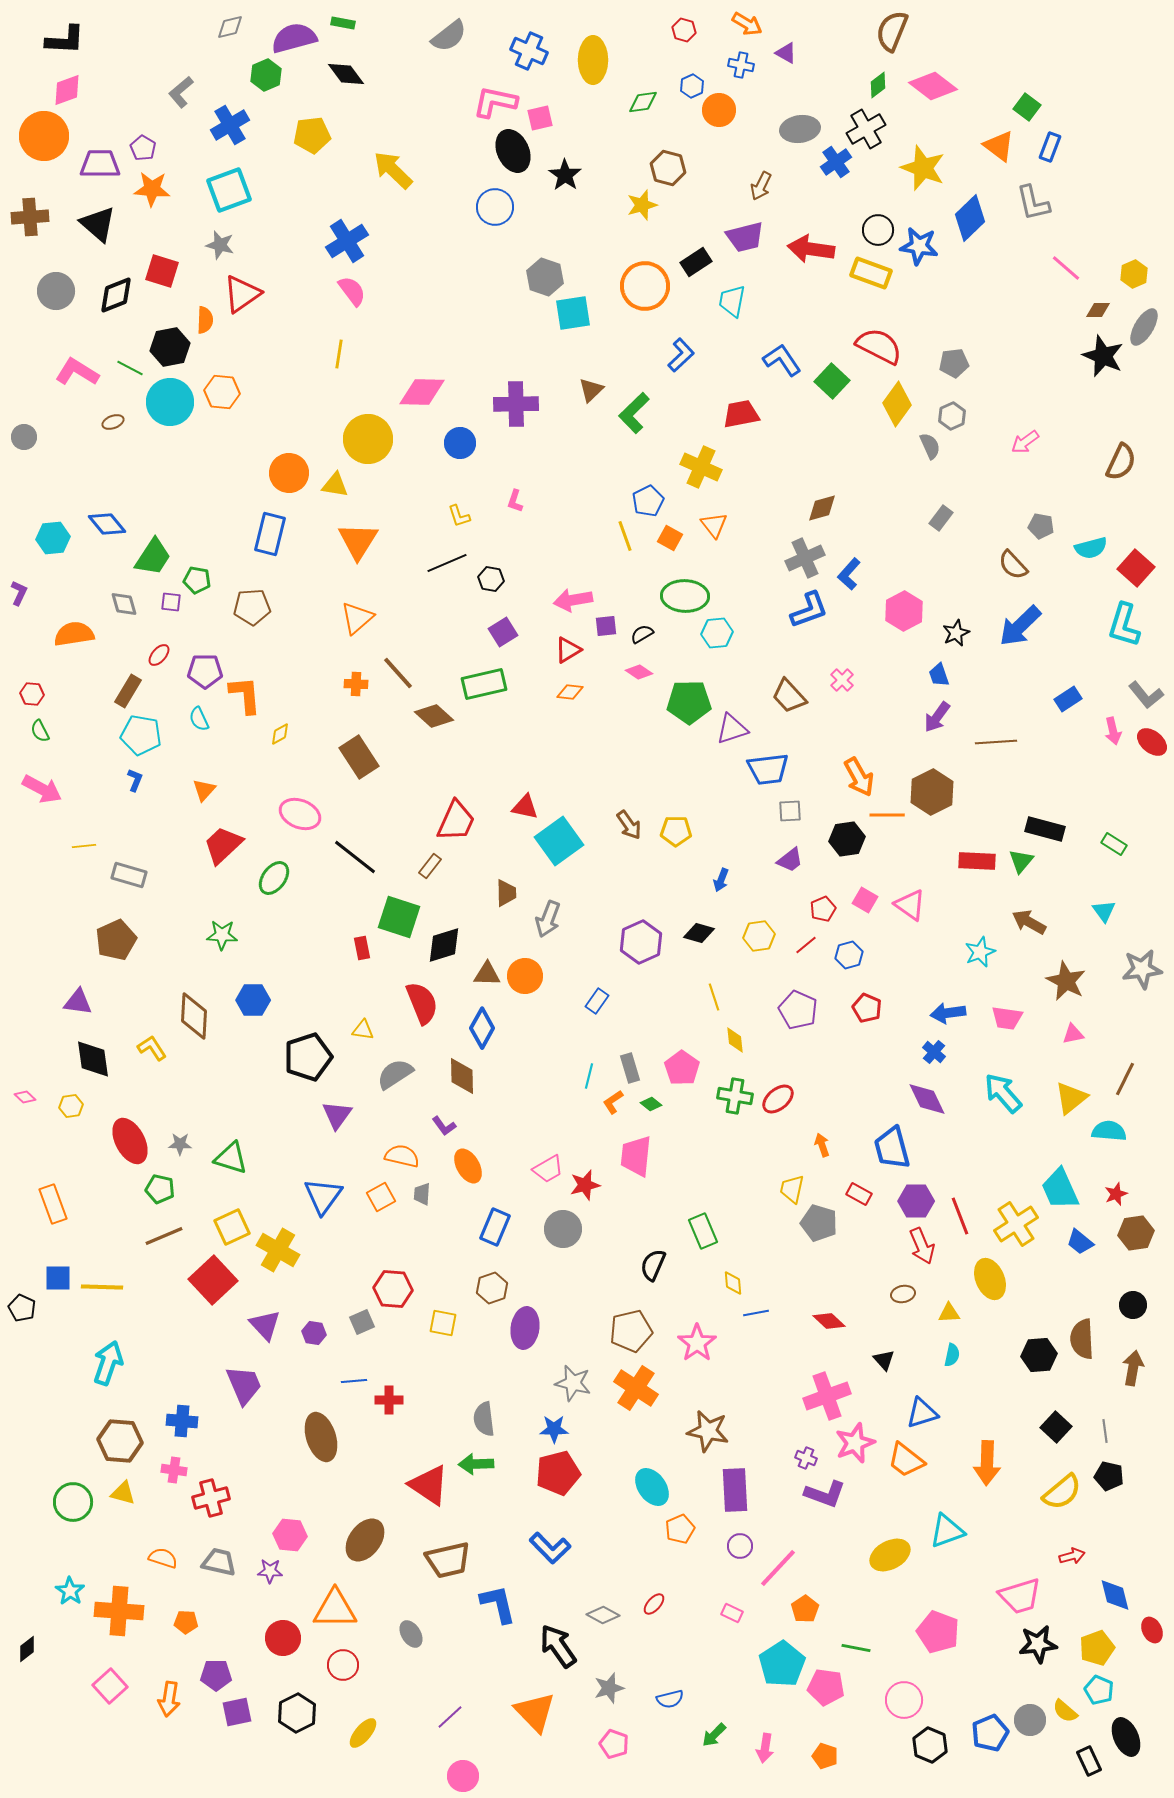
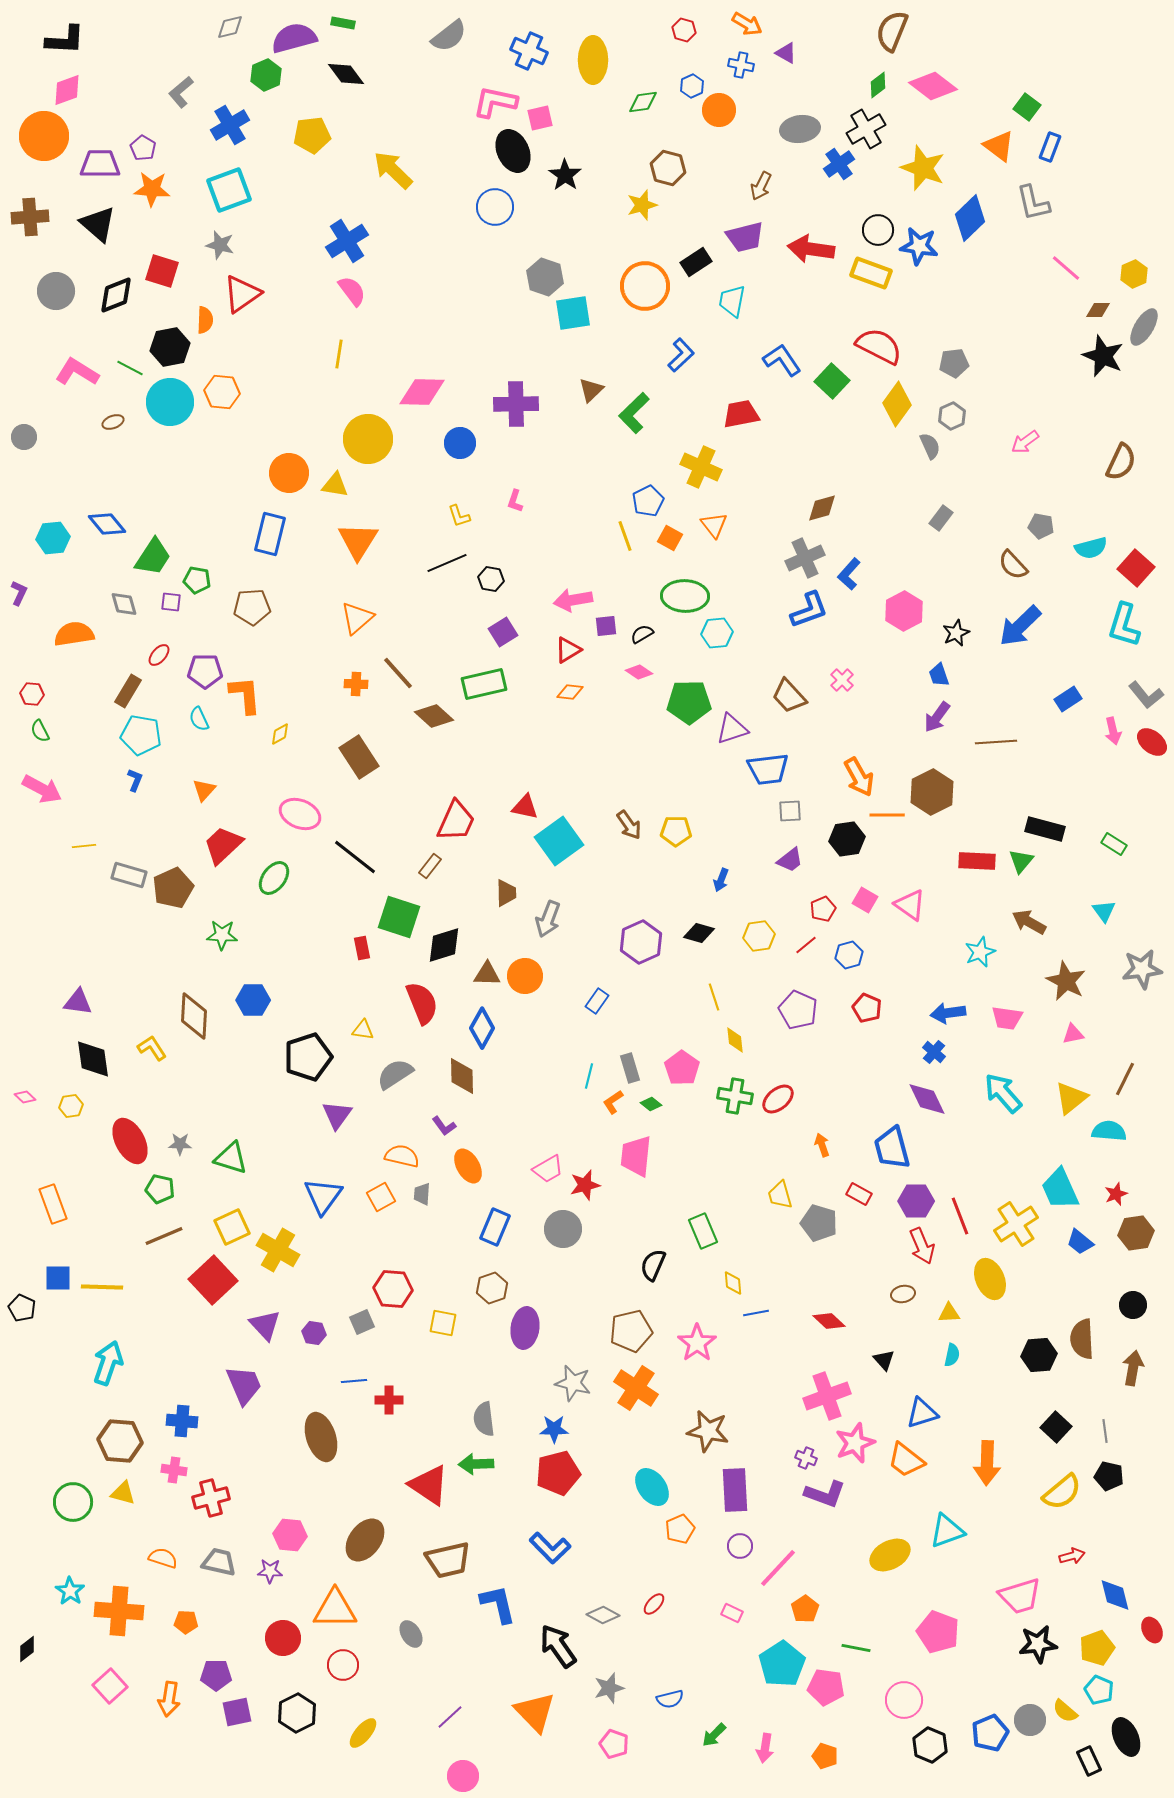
blue cross at (836, 162): moved 3 px right, 2 px down
brown pentagon at (116, 940): moved 57 px right, 52 px up
yellow trapezoid at (792, 1189): moved 12 px left, 6 px down; rotated 28 degrees counterclockwise
